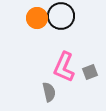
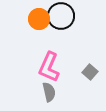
orange circle: moved 2 px right, 1 px down
pink L-shape: moved 15 px left
gray square: rotated 28 degrees counterclockwise
